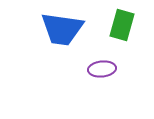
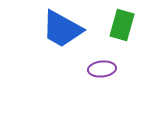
blue trapezoid: rotated 21 degrees clockwise
